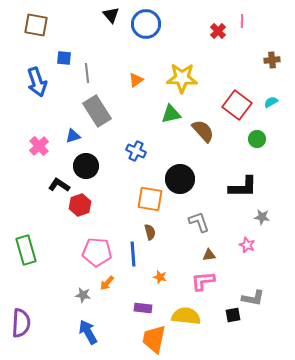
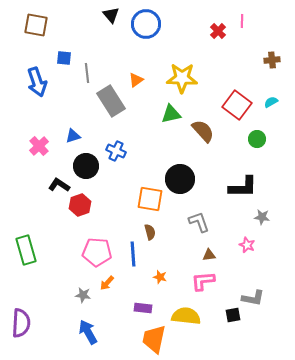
gray rectangle at (97, 111): moved 14 px right, 10 px up
blue cross at (136, 151): moved 20 px left
